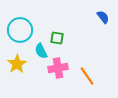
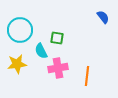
yellow star: rotated 24 degrees clockwise
orange line: rotated 42 degrees clockwise
